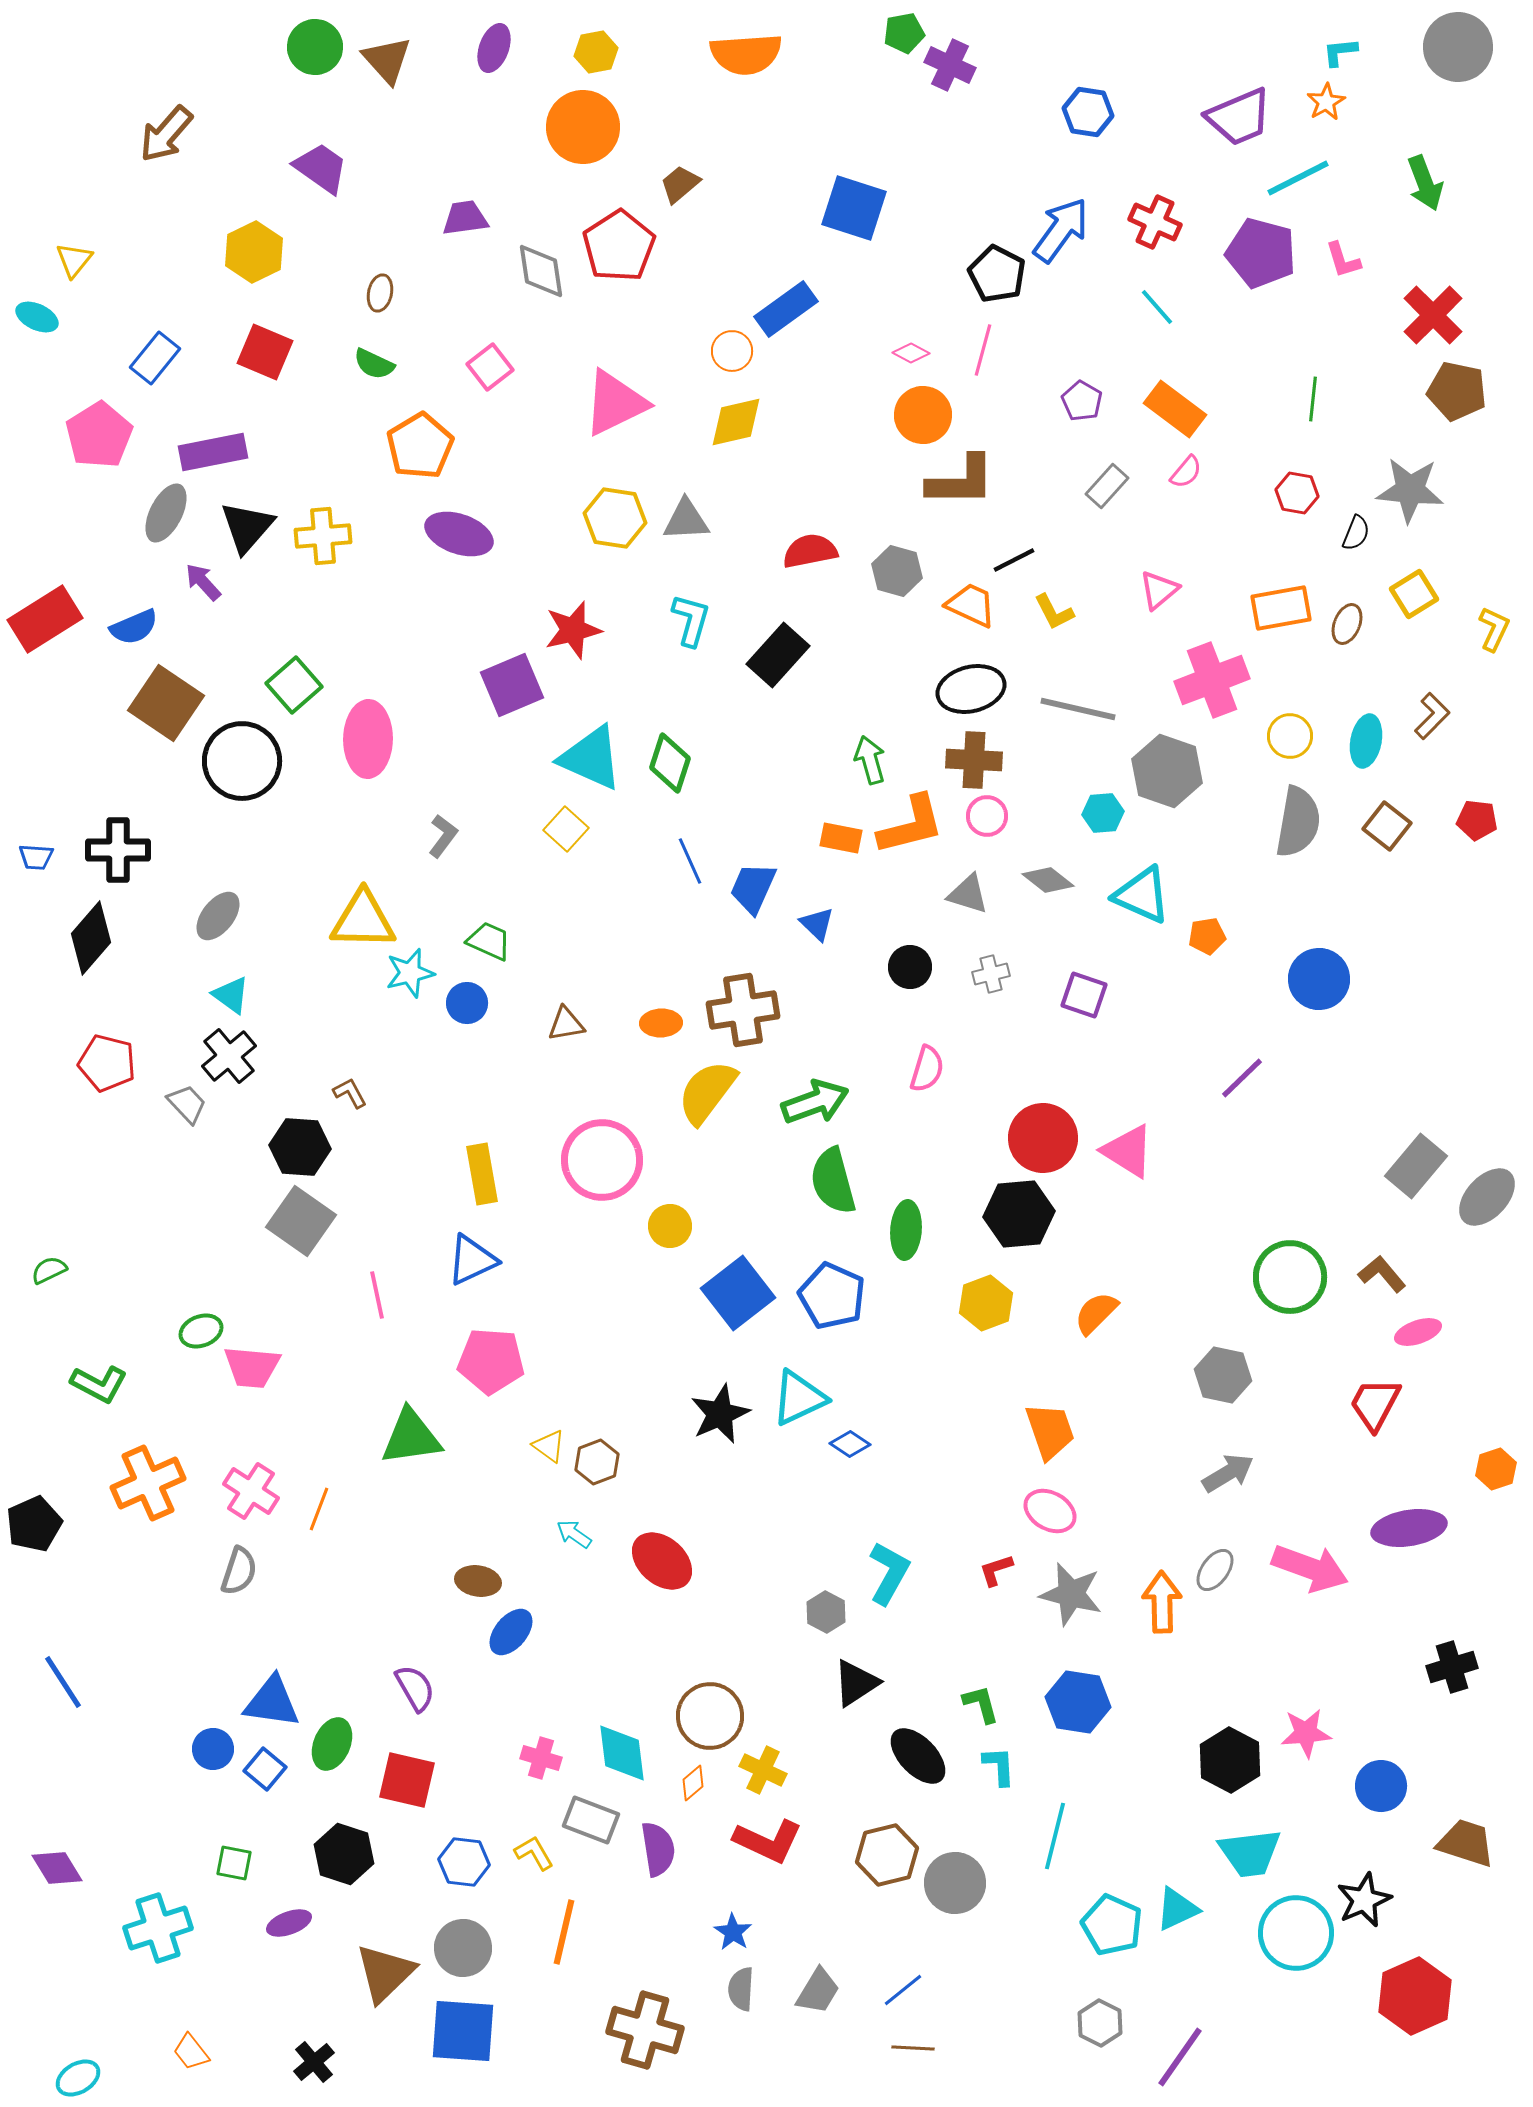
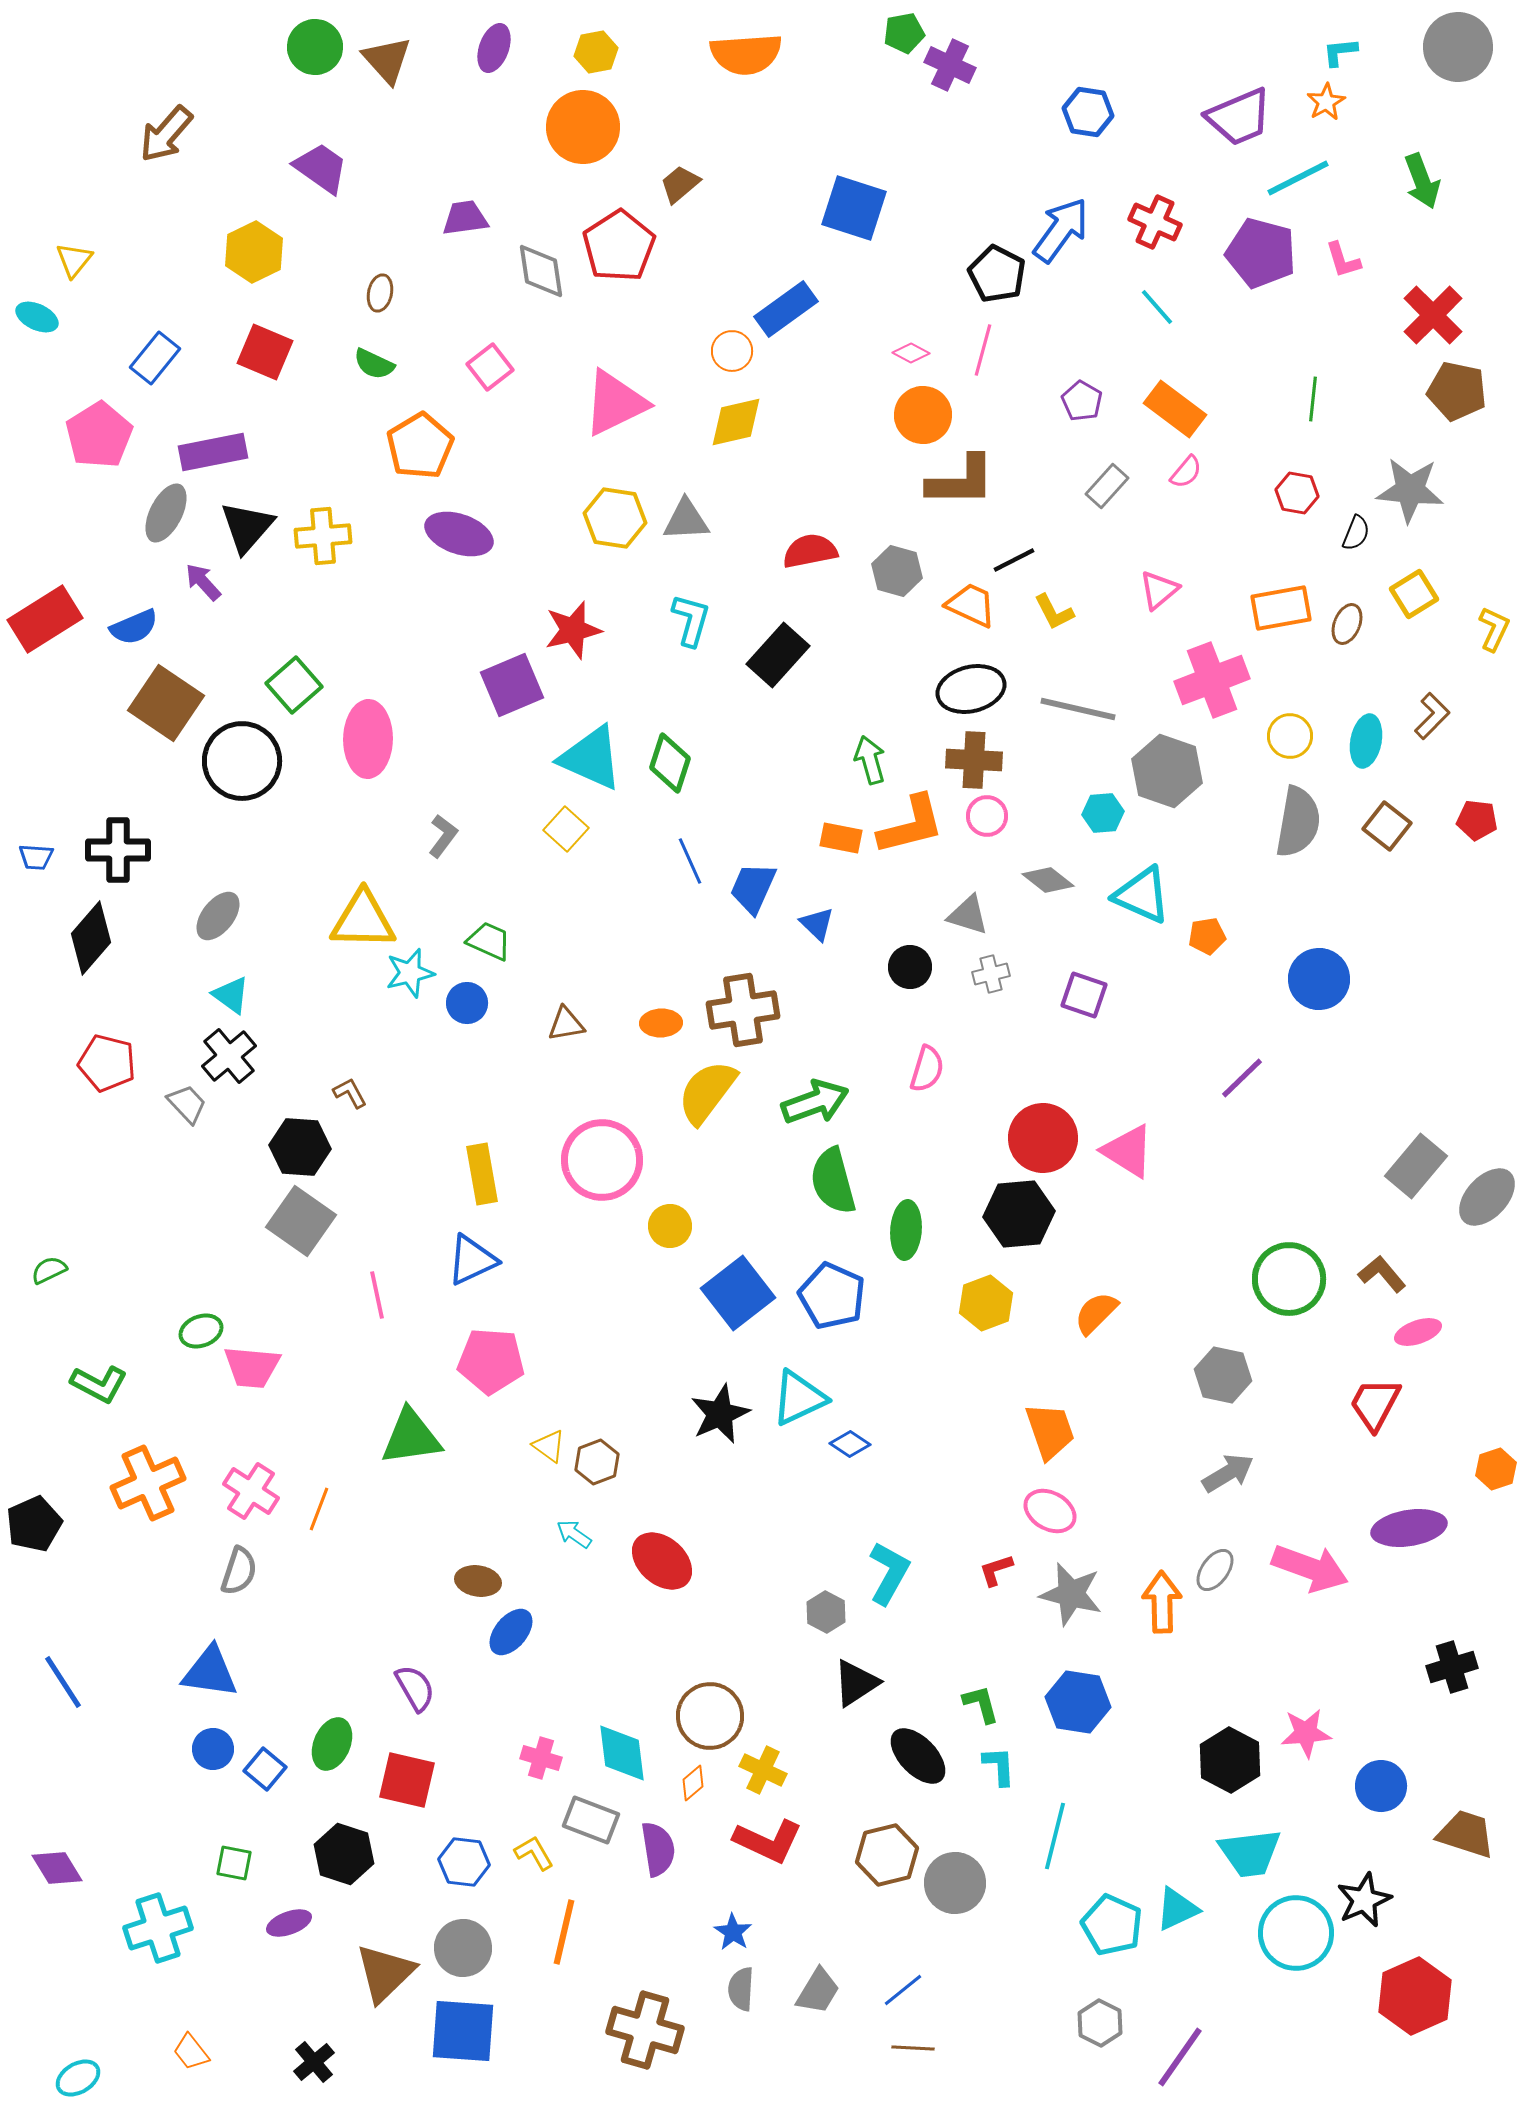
green arrow at (1425, 183): moved 3 px left, 2 px up
gray triangle at (968, 894): moved 21 px down
green circle at (1290, 1277): moved 1 px left, 2 px down
blue triangle at (272, 1702): moved 62 px left, 30 px up
brown trapezoid at (1466, 1843): moved 9 px up
